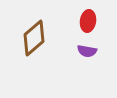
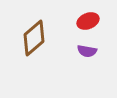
red ellipse: rotated 60 degrees clockwise
